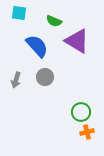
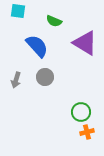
cyan square: moved 1 px left, 2 px up
purple triangle: moved 8 px right, 2 px down
